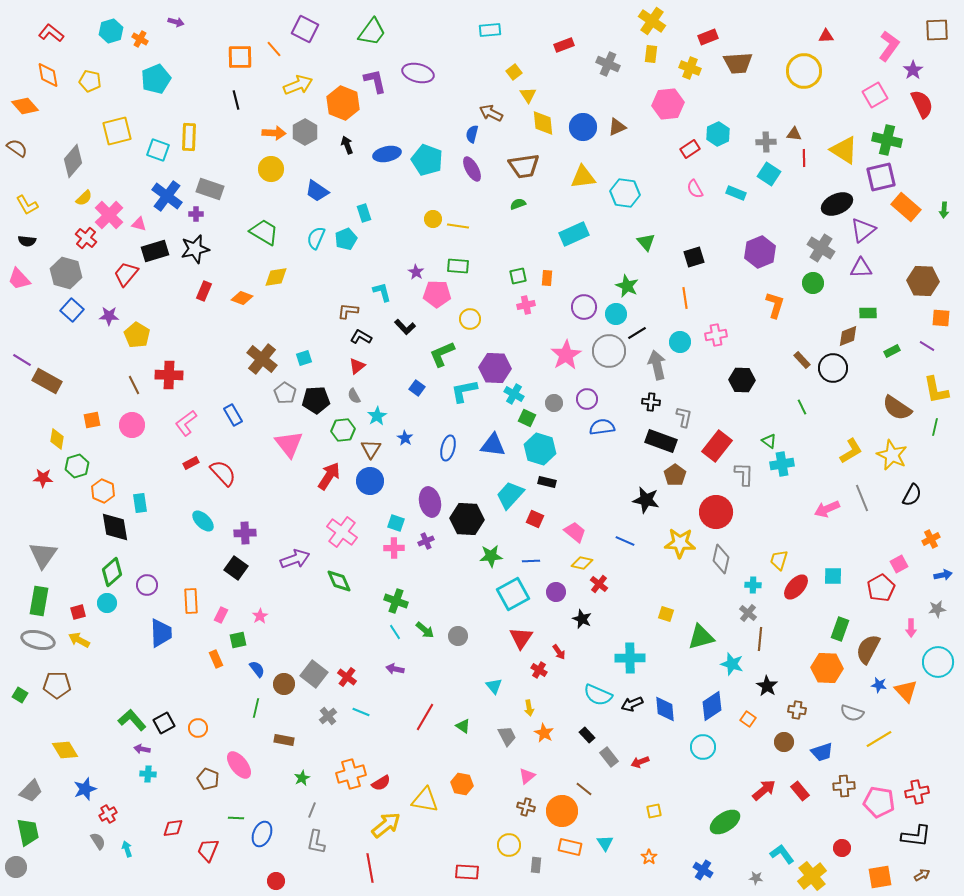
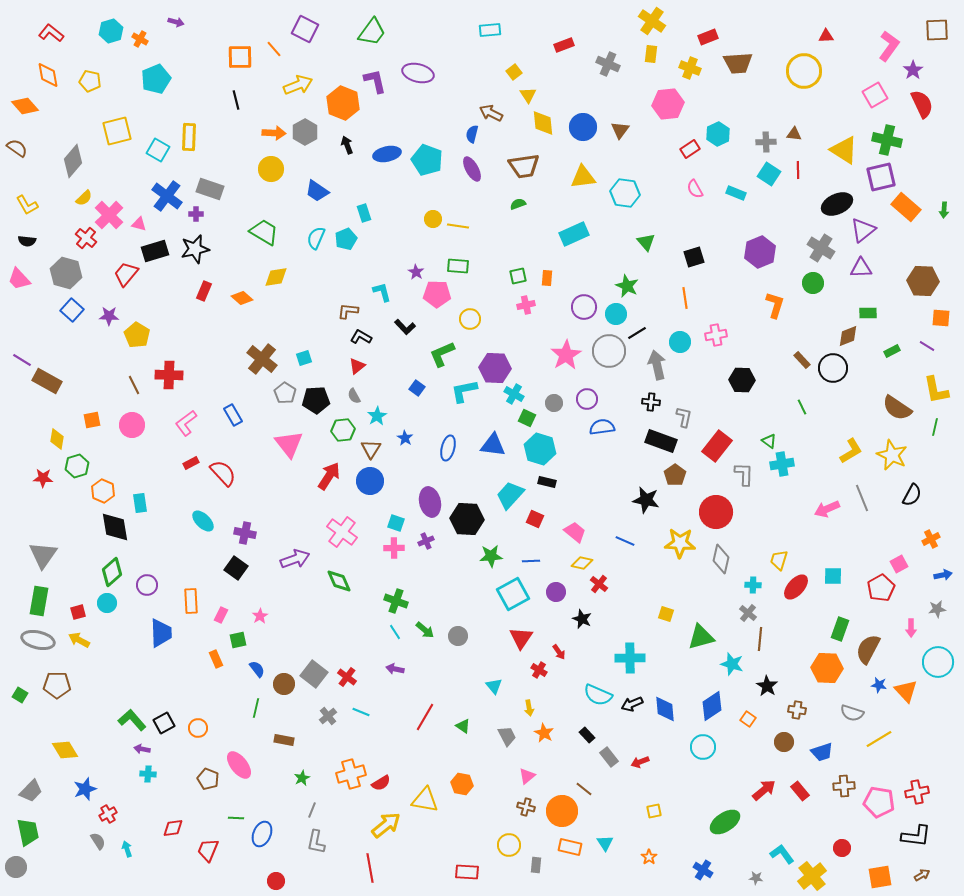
brown triangle at (617, 127): moved 3 px right, 3 px down; rotated 30 degrees counterclockwise
cyan square at (158, 150): rotated 10 degrees clockwise
red line at (804, 158): moved 6 px left, 12 px down
orange diamond at (242, 298): rotated 20 degrees clockwise
purple cross at (245, 533): rotated 15 degrees clockwise
